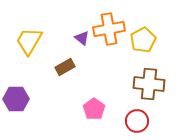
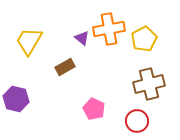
yellow pentagon: moved 1 px right, 1 px up
brown cross: rotated 20 degrees counterclockwise
purple hexagon: rotated 15 degrees clockwise
pink pentagon: rotated 10 degrees counterclockwise
